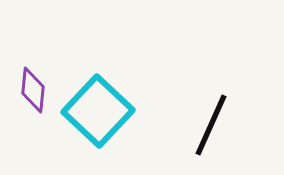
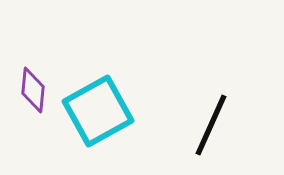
cyan square: rotated 18 degrees clockwise
